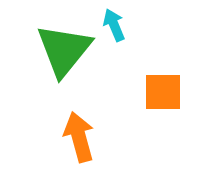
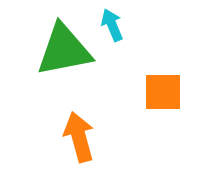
cyan arrow: moved 2 px left
green triangle: rotated 40 degrees clockwise
